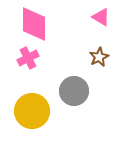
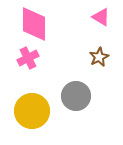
gray circle: moved 2 px right, 5 px down
